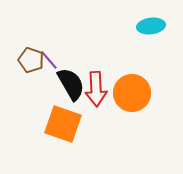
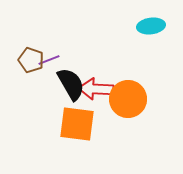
purple line: rotated 70 degrees counterclockwise
red arrow: rotated 96 degrees clockwise
orange circle: moved 4 px left, 6 px down
orange square: moved 14 px right; rotated 12 degrees counterclockwise
